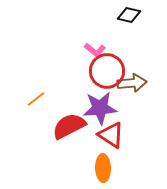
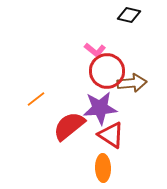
red semicircle: rotated 12 degrees counterclockwise
